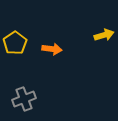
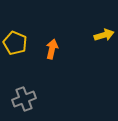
yellow pentagon: rotated 15 degrees counterclockwise
orange arrow: rotated 84 degrees counterclockwise
